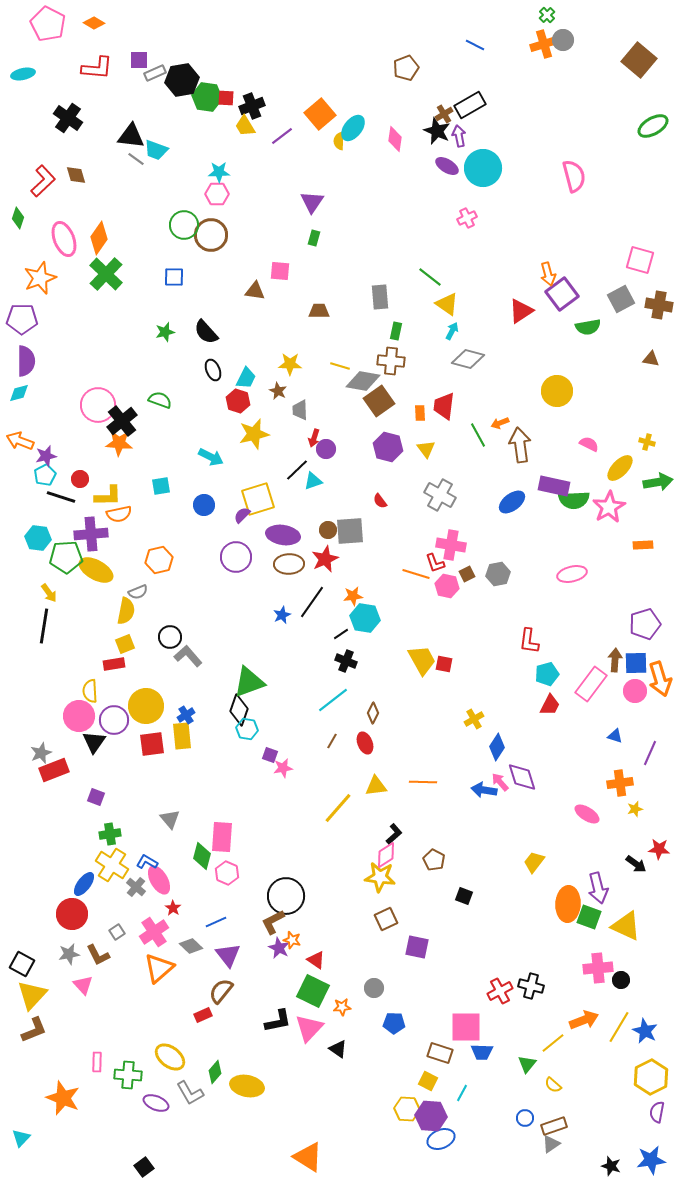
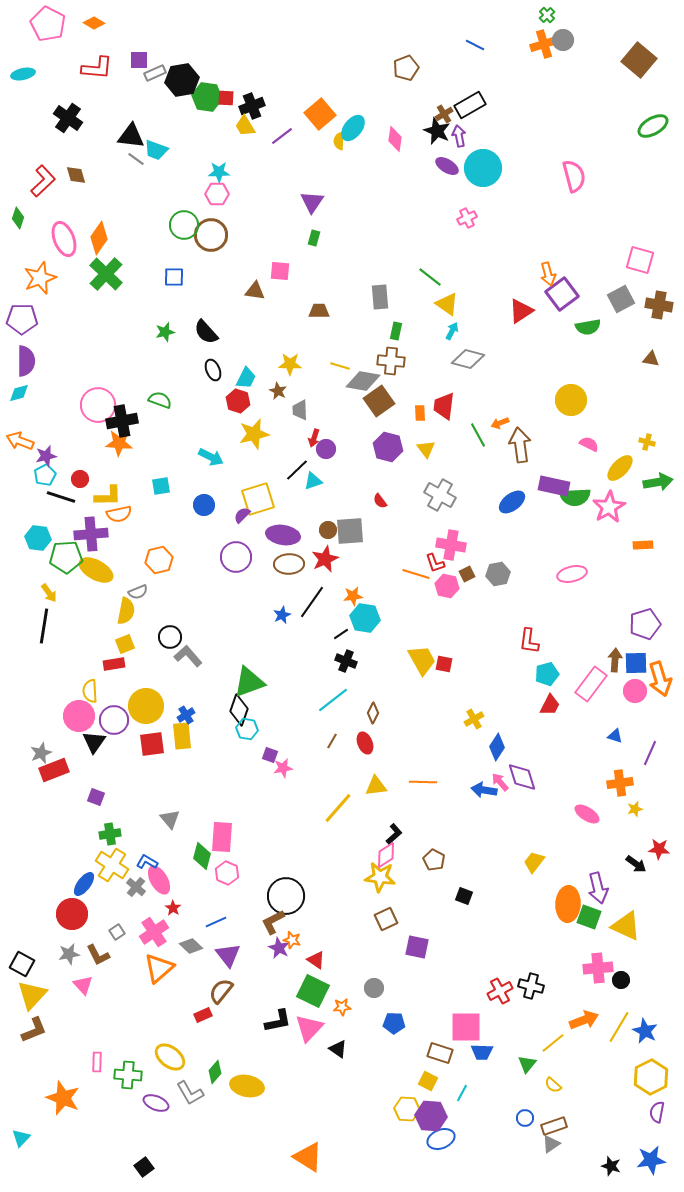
yellow circle at (557, 391): moved 14 px right, 9 px down
black cross at (122, 421): rotated 28 degrees clockwise
green semicircle at (574, 500): moved 1 px right, 3 px up
